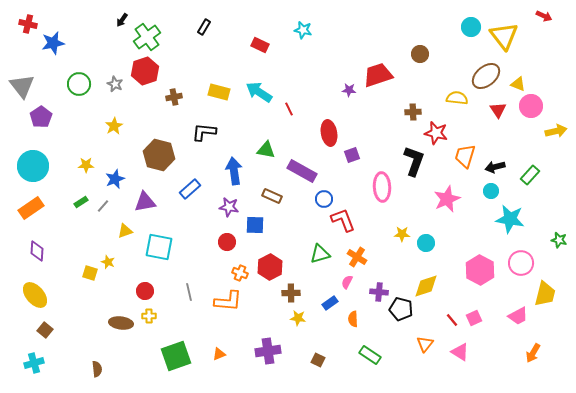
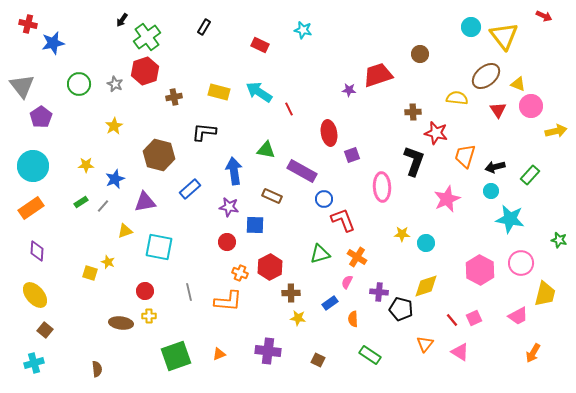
purple cross at (268, 351): rotated 15 degrees clockwise
